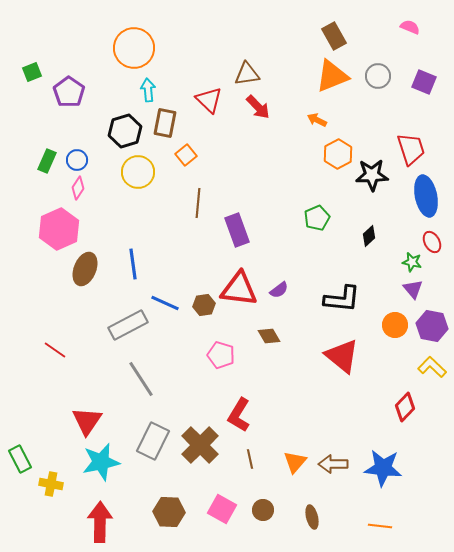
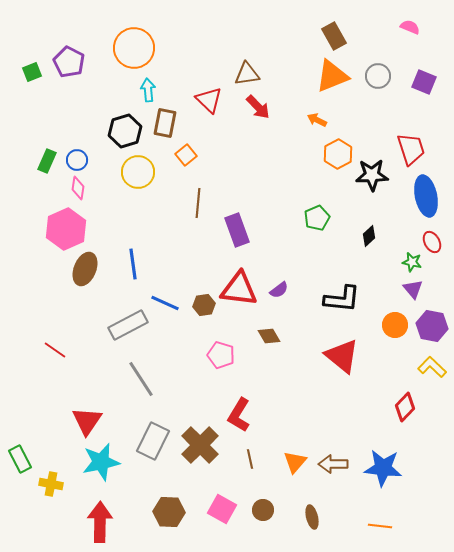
purple pentagon at (69, 92): moved 30 px up; rotated 8 degrees counterclockwise
pink diamond at (78, 188): rotated 25 degrees counterclockwise
pink hexagon at (59, 229): moved 7 px right
